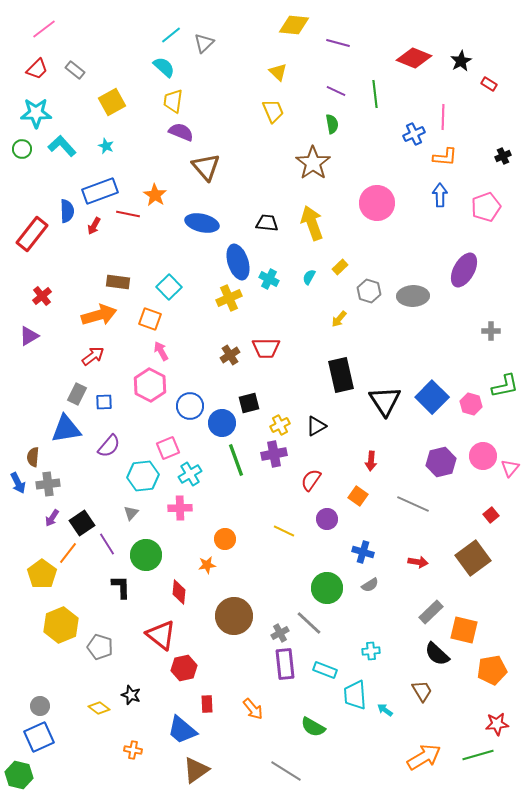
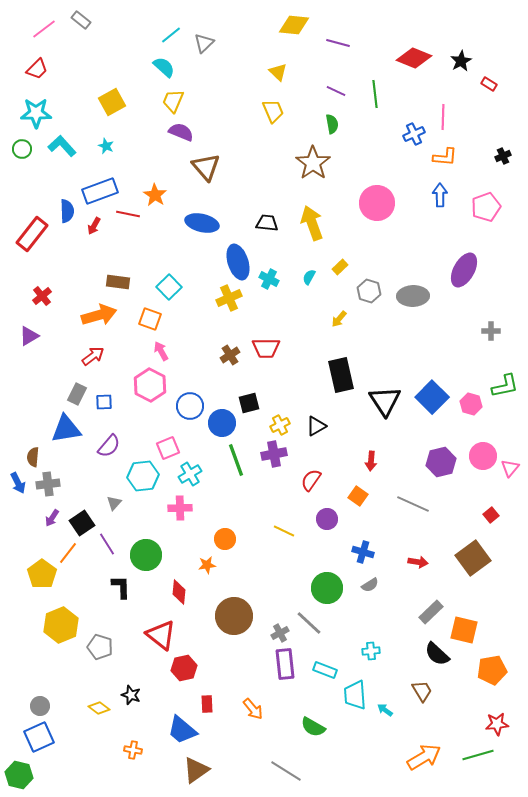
gray rectangle at (75, 70): moved 6 px right, 50 px up
yellow trapezoid at (173, 101): rotated 15 degrees clockwise
gray triangle at (131, 513): moved 17 px left, 10 px up
